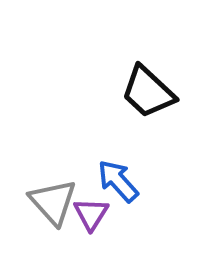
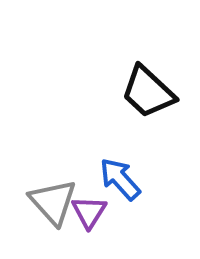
blue arrow: moved 2 px right, 2 px up
purple triangle: moved 2 px left, 2 px up
